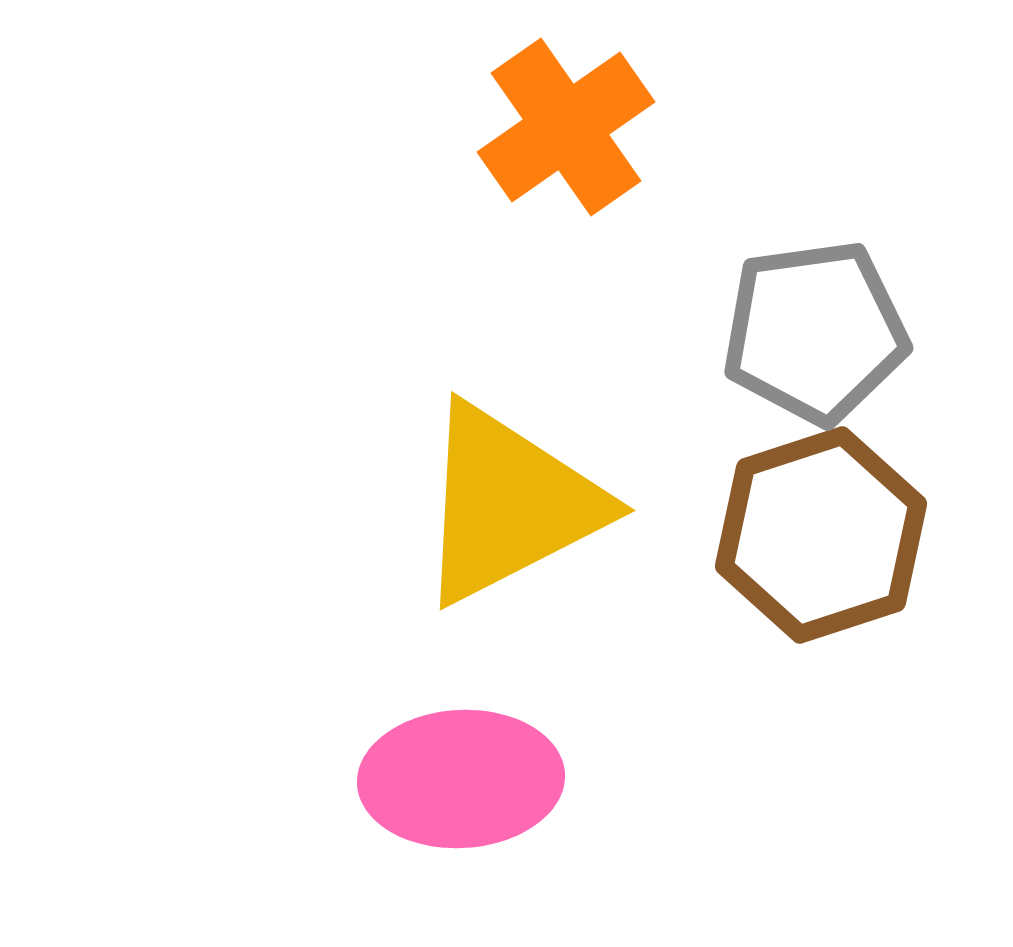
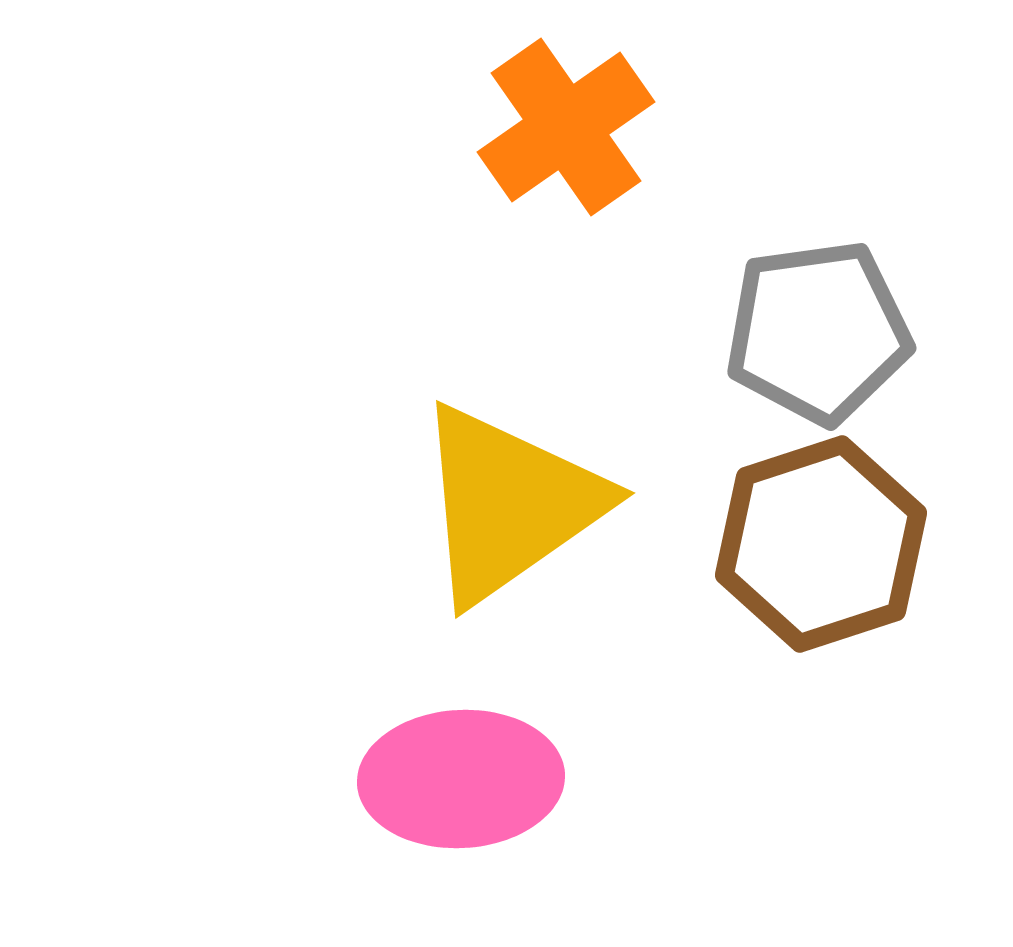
gray pentagon: moved 3 px right
yellow triangle: rotated 8 degrees counterclockwise
brown hexagon: moved 9 px down
